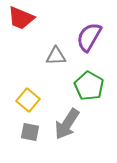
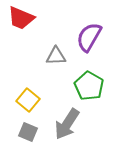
gray square: moved 2 px left; rotated 12 degrees clockwise
